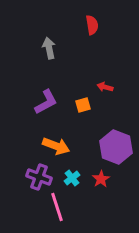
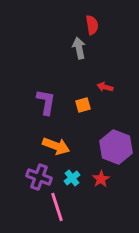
gray arrow: moved 30 px right
purple L-shape: rotated 52 degrees counterclockwise
